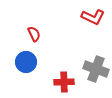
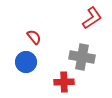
red L-shape: moved 1 px left, 1 px down; rotated 60 degrees counterclockwise
red semicircle: moved 3 px down; rotated 14 degrees counterclockwise
gray cross: moved 14 px left, 12 px up; rotated 10 degrees counterclockwise
